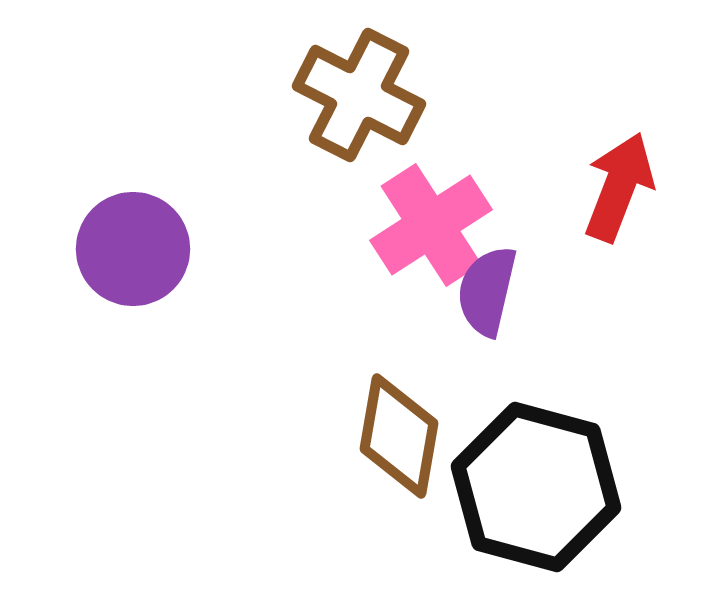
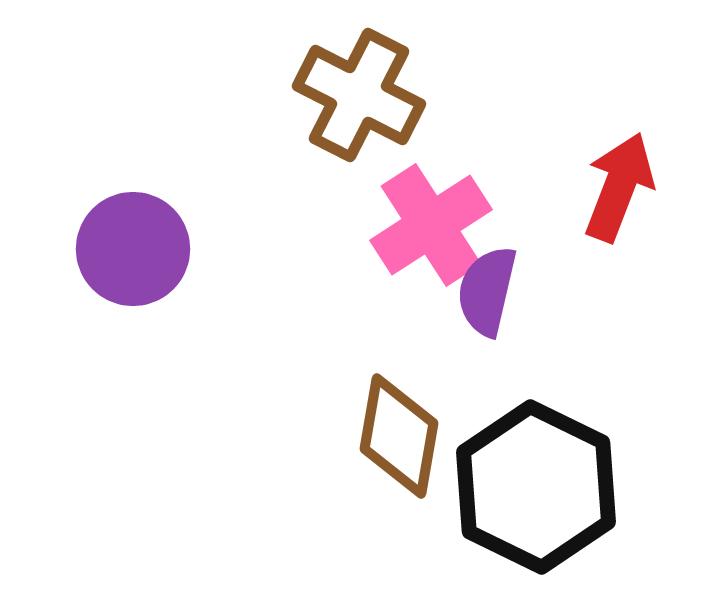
black hexagon: rotated 11 degrees clockwise
